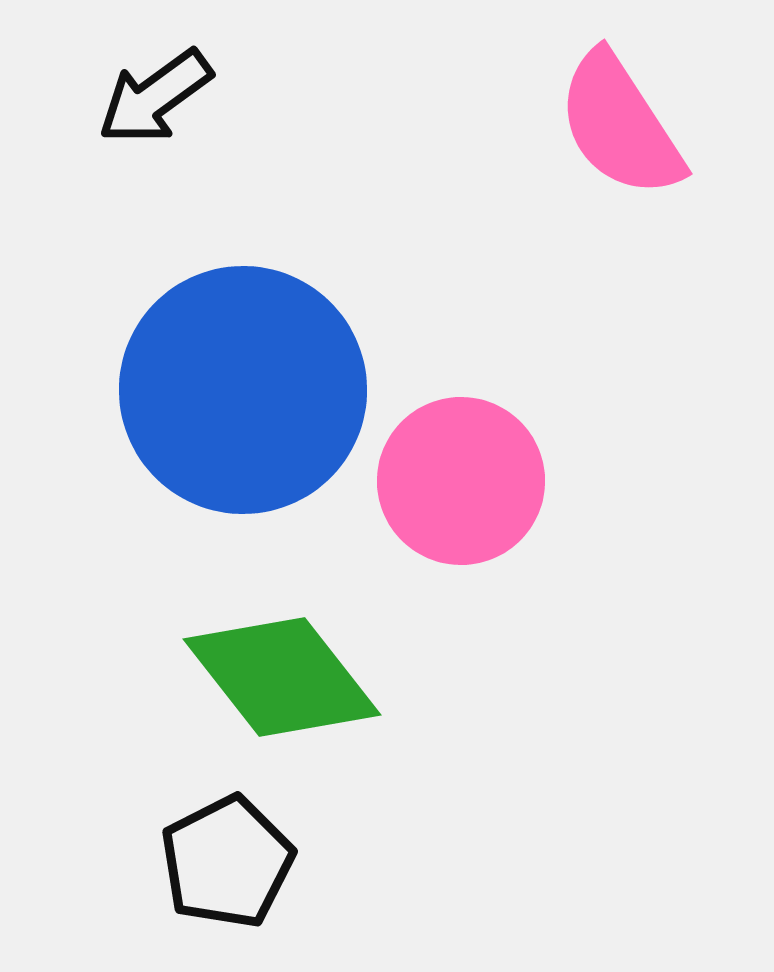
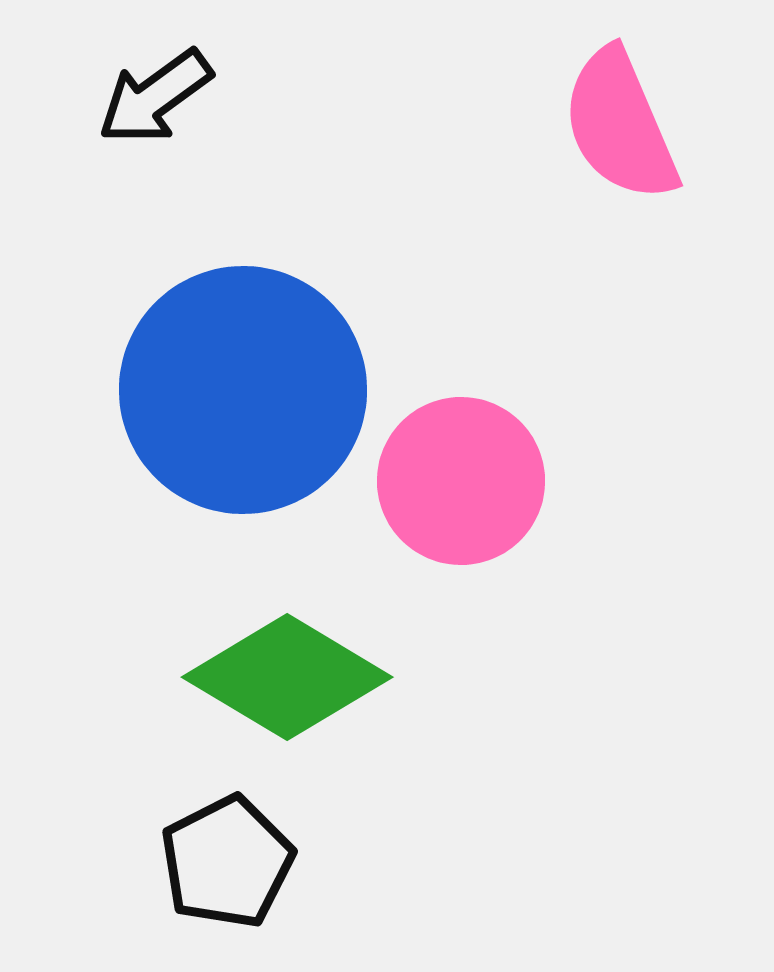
pink semicircle: rotated 10 degrees clockwise
green diamond: moved 5 px right; rotated 21 degrees counterclockwise
